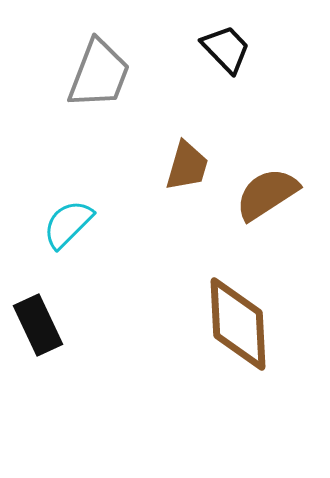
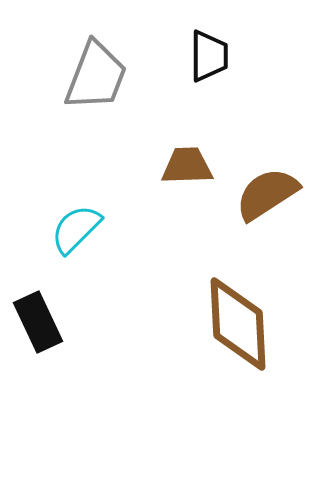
black trapezoid: moved 17 px left, 7 px down; rotated 44 degrees clockwise
gray trapezoid: moved 3 px left, 2 px down
brown trapezoid: rotated 108 degrees counterclockwise
cyan semicircle: moved 8 px right, 5 px down
black rectangle: moved 3 px up
